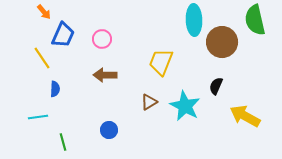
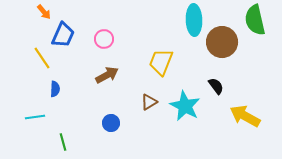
pink circle: moved 2 px right
brown arrow: moved 2 px right; rotated 150 degrees clockwise
black semicircle: rotated 120 degrees clockwise
cyan line: moved 3 px left
blue circle: moved 2 px right, 7 px up
